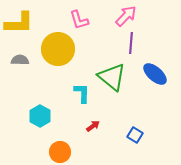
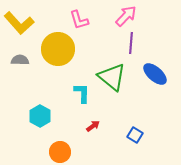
yellow L-shape: rotated 48 degrees clockwise
